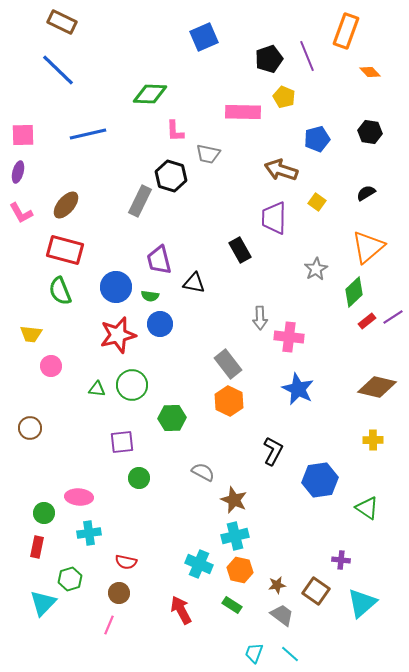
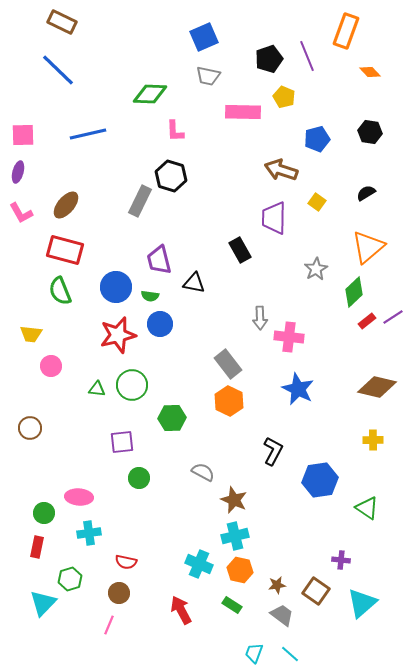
gray trapezoid at (208, 154): moved 78 px up
